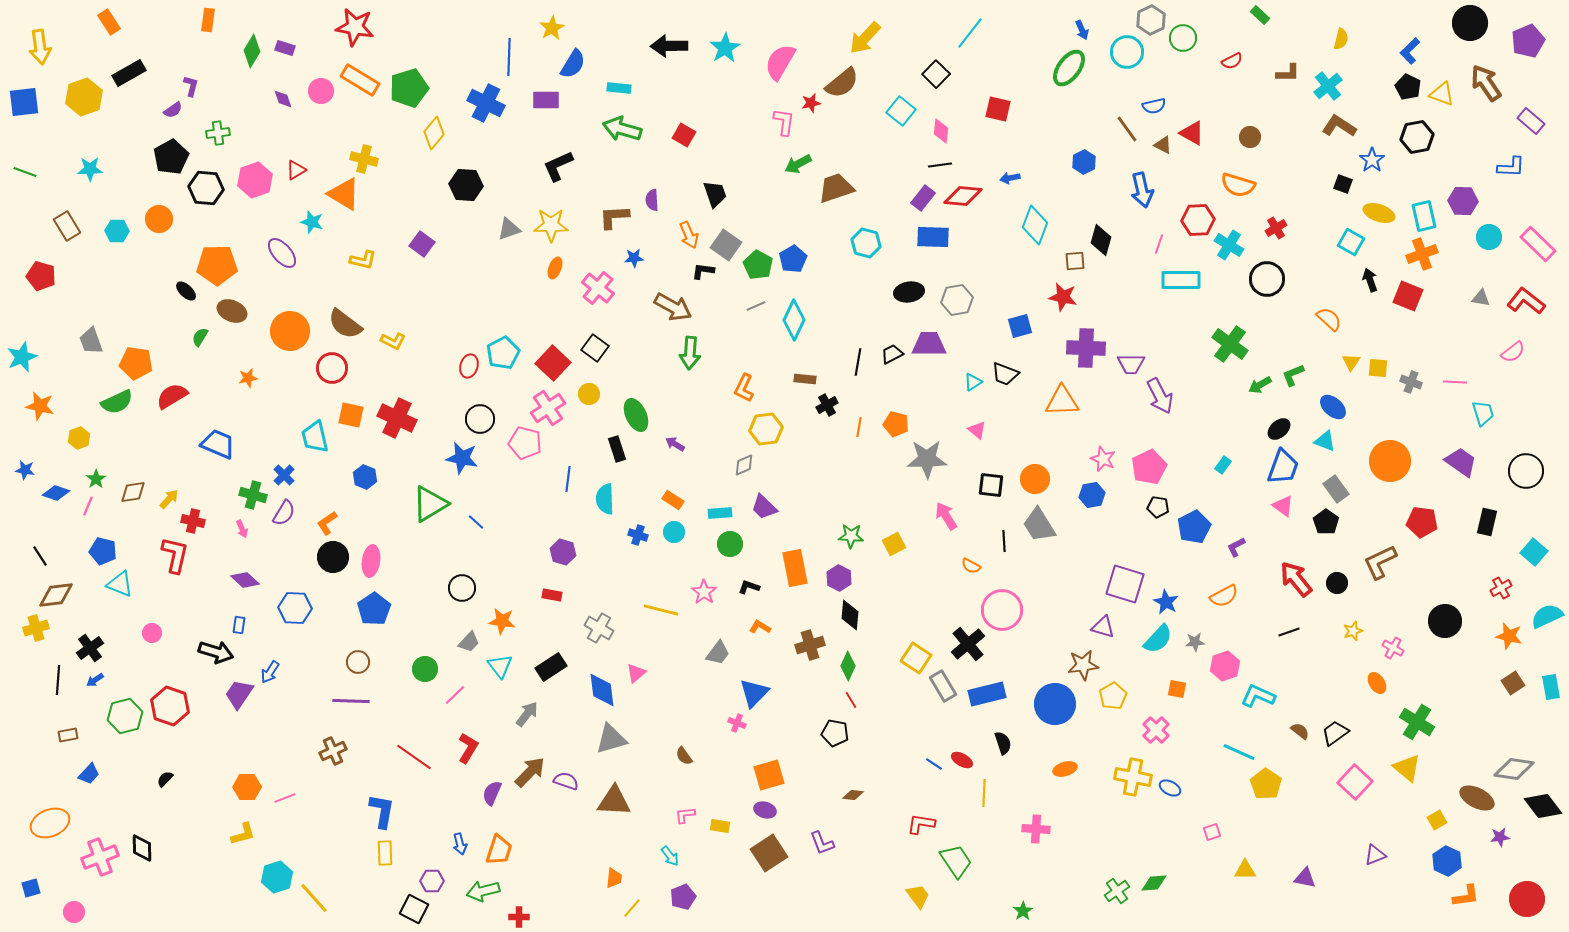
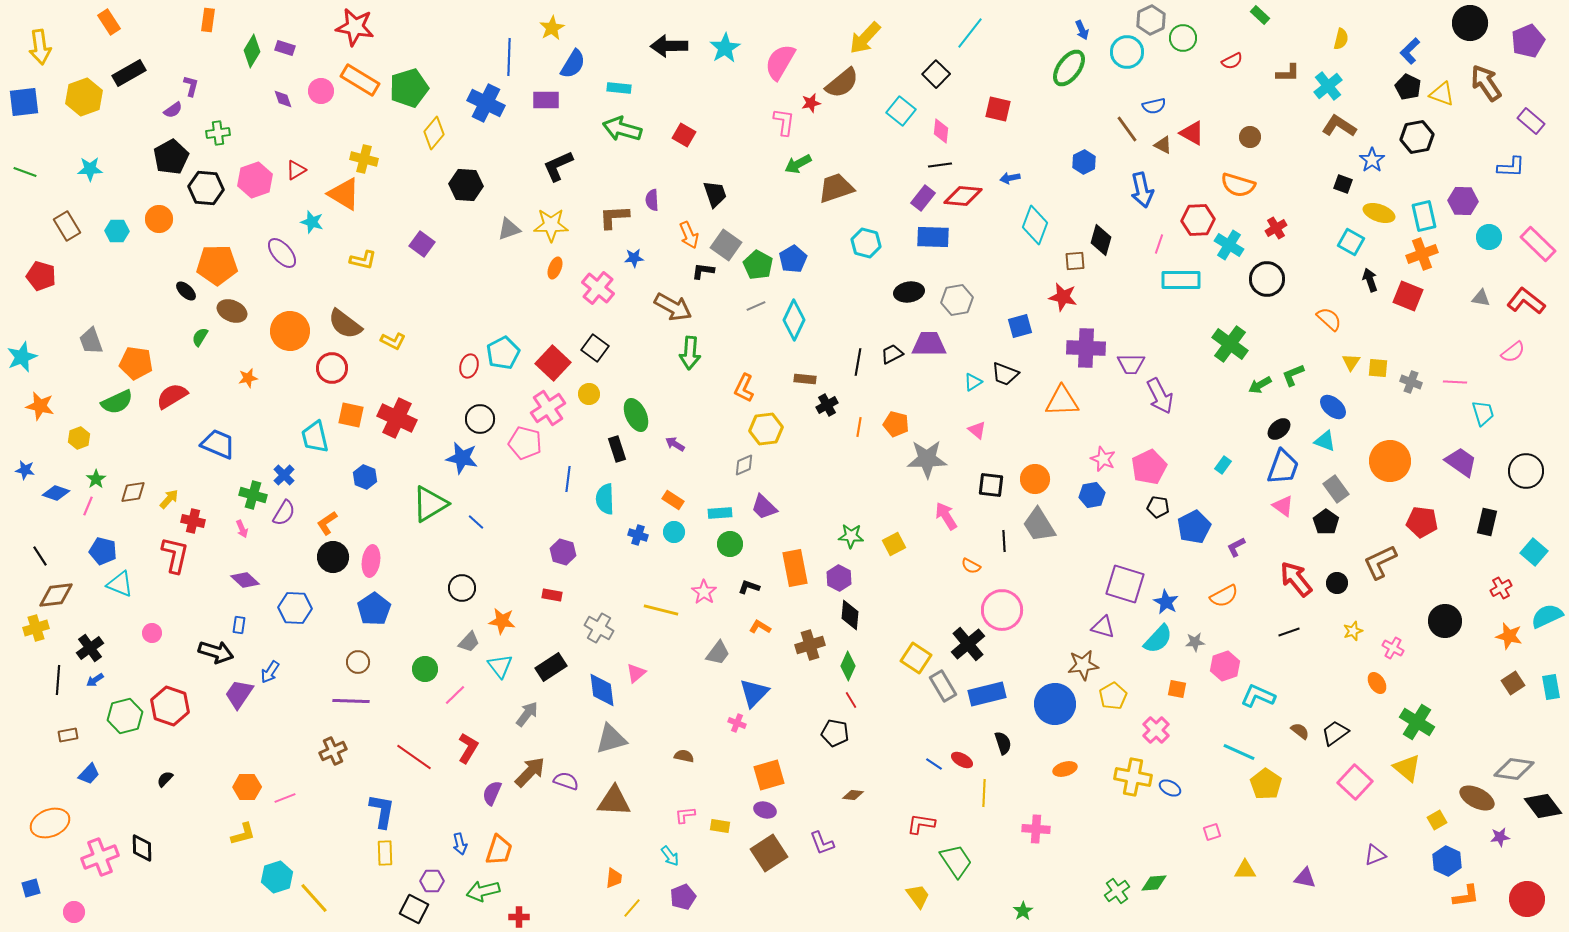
brown semicircle at (684, 756): rotated 138 degrees clockwise
